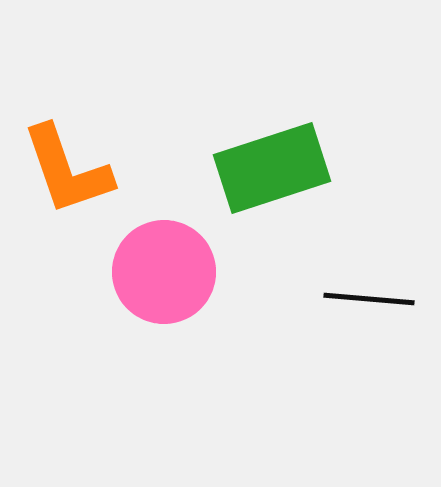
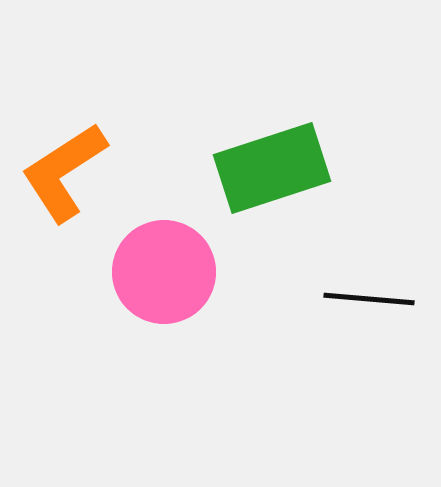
orange L-shape: moved 3 px left, 2 px down; rotated 76 degrees clockwise
